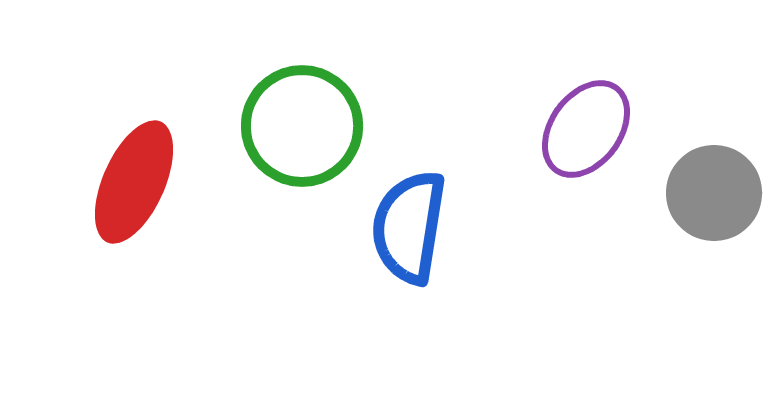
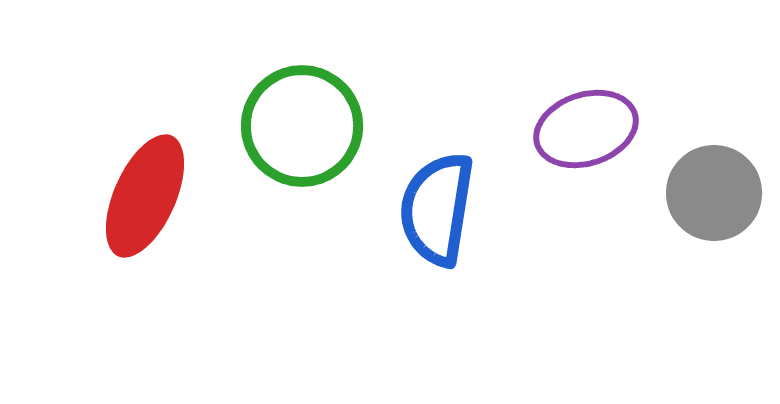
purple ellipse: rotated 36 degrees clockwise
red ellipse: moved 11 px right, 14 px down
blue semicircle: moved 28 px right, 18 px up
